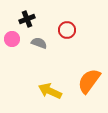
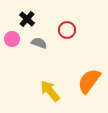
black cross: rotated 28 degrees counterclockwise
yellow arrow: rotated 25 degrees clockwise
